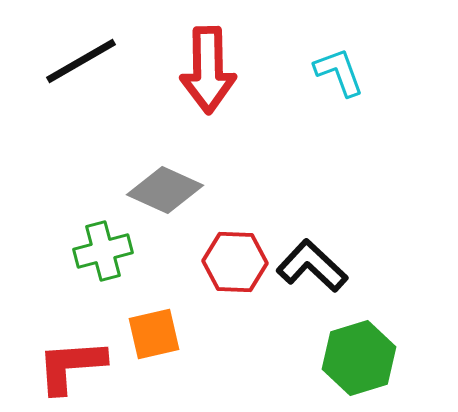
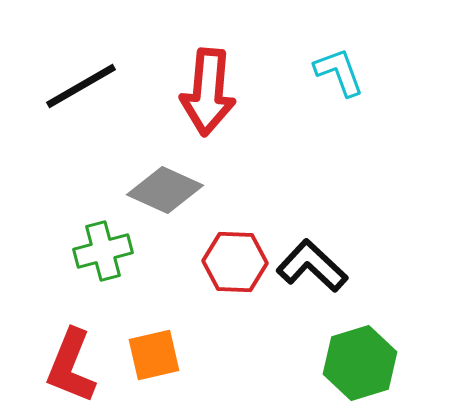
black line: moved 25 px down
red arrow: moved 22 px down; rotated 6 degrees clockwise
orange square: moved 21 px down
green hexagon: moved 1 px right, 5 px down
red L-shape: rotated 64 degrees counterclockwise
